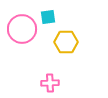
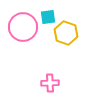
pink circle: moved 1 px right, 2 px up
yellow hexagon: moved 9 px up; rotated 20 degrees clockwise
